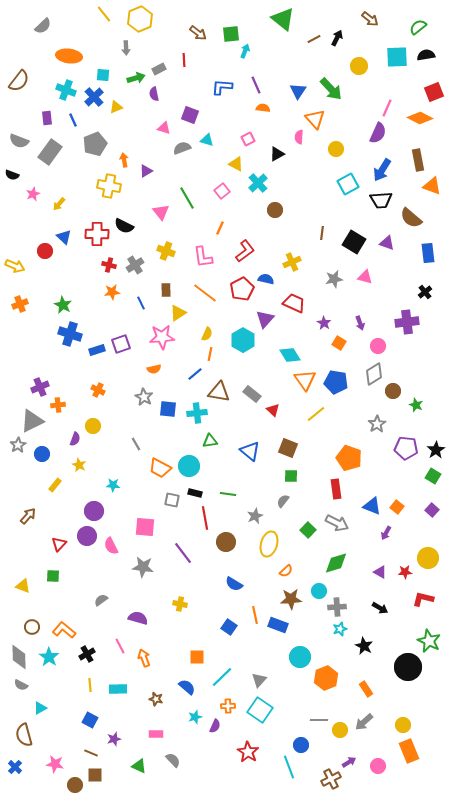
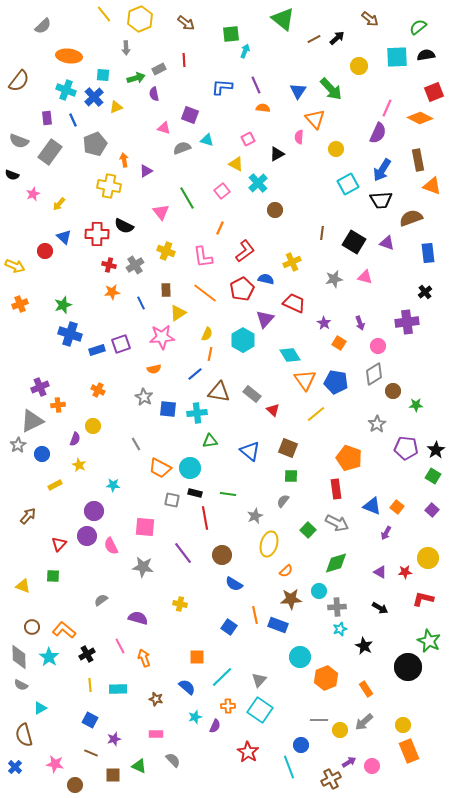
brown arrow at (198, 33): moved 12 px left, 10 px up
black arrow at (337, 38): rotated 21 degrees clockwise
brown semicircle at (411, 218): rotated 120 degrees clockwise
green star at (63, 305): rotated 24 degrees clockwise
green star at (416, 405): rotated 24 degrees counterclockwise
cyan circle at (189, 466): moved 1 px right, 2 px down
yellow rectangle at (55, 485): rotated 24 degrees clockwise
brown circle at (226, 542): moved 4 px left, 13 px down
pink circle at (378, 766): moved 6 px left
brown square at (95, 775): moved 18 px right
